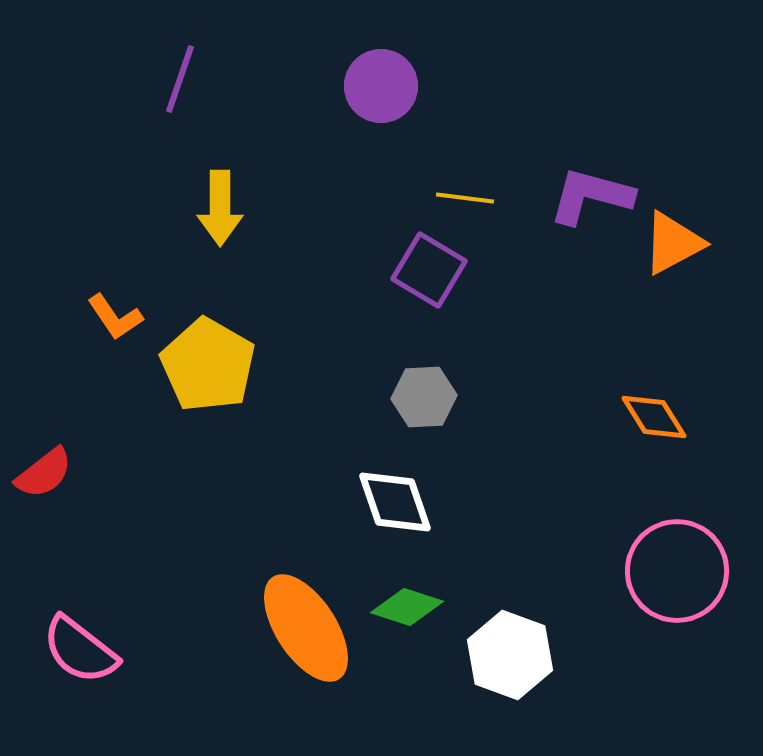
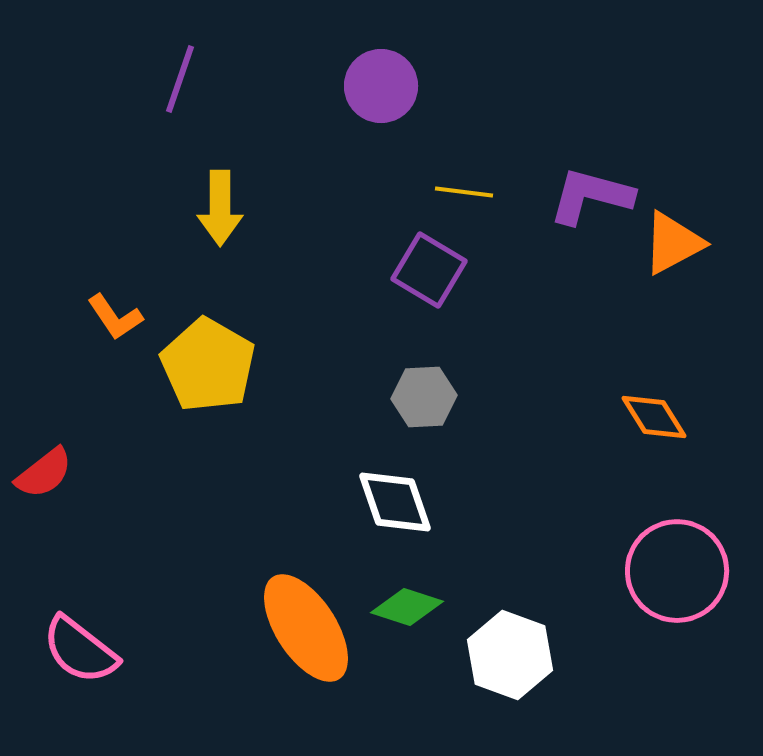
yellow line: moved 1 px left, 6 px up
